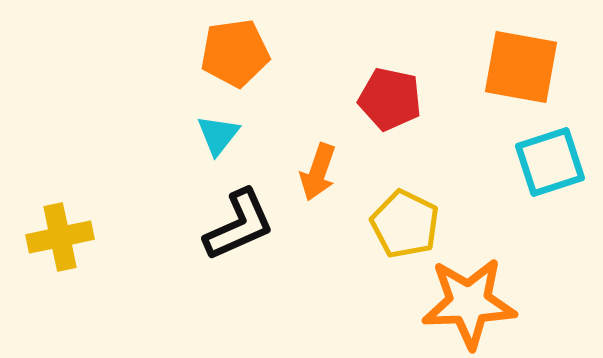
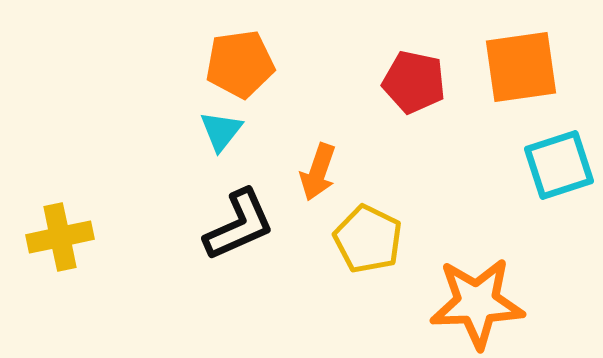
orange pentagon: moved 5 px right, 11 px down
orange square: rotated 18 degrees counterclockwise
red pentagon: moved 24 px right, 17 px up
cyan triangle: moved 3 px right, 4 px up
cyan square: moved 9 px right, 3 px down
yellow pentagon: moved 37 px left, 15 px down
orange star: moved 8 px right
